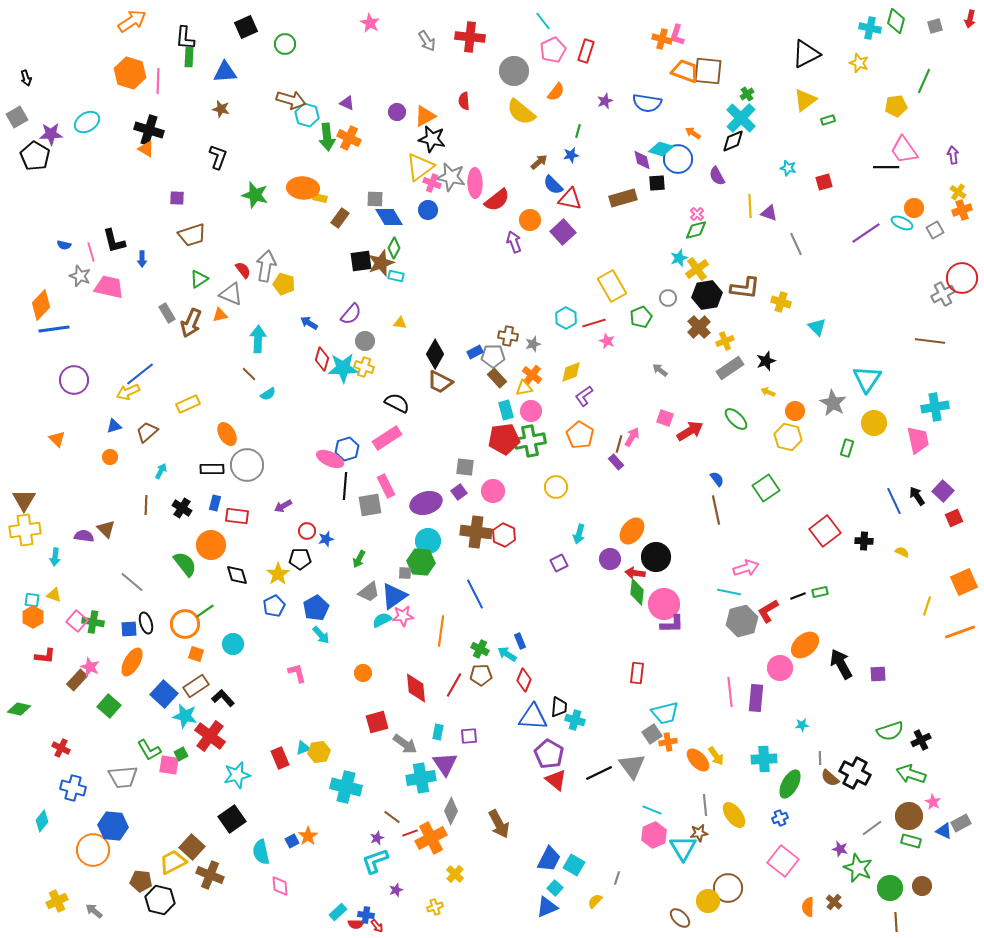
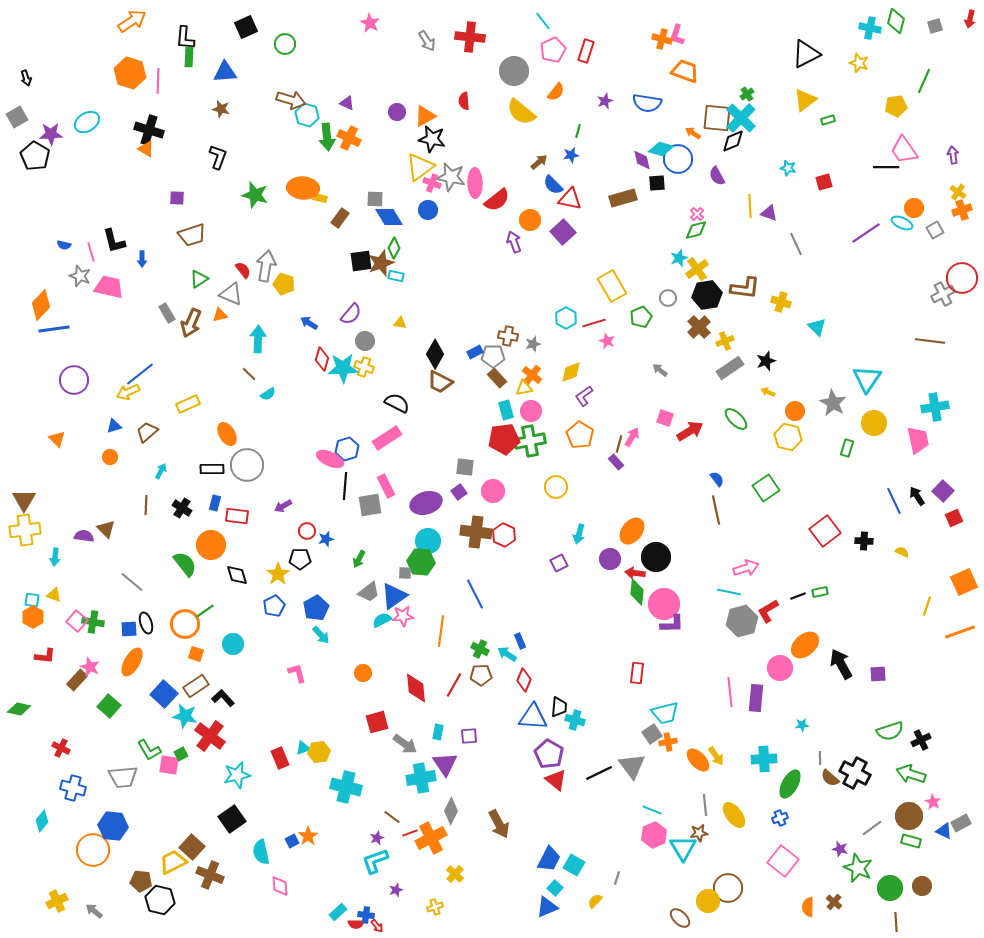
brown square at (708, 71): moved 9 px right, 47 px down
